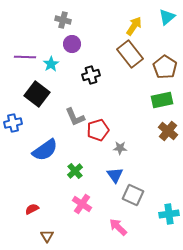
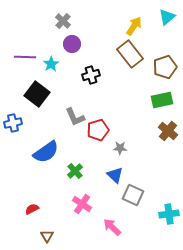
gray cross: moved 1 px down; rotated 28 degrees clockwise
brown pentagon: rotated 20 degrees clockwise
blue semicircle: moved 1 px right, 2 px down
blue triangle: rotated 12 degrees counterclockwise
pink arrow: moved 6 px left
